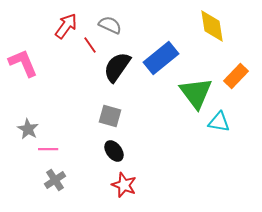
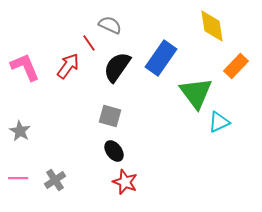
red arrow: moved 2 px right, 40 px down
red line: moved 1 px left, 2 px up
blue rectangle: rotated 16 degrees counterclockwise
pink L-shape: moved 2 px right, 4 px down
orange rectangle: moved 10 px up
cyan triangle: rotated 35 degrees counterclockwise
gray star: moved 8 px left, 2 px down
pink line: moved 30 px left, 29 px down
red star: moved 1 px right, 3 px up
